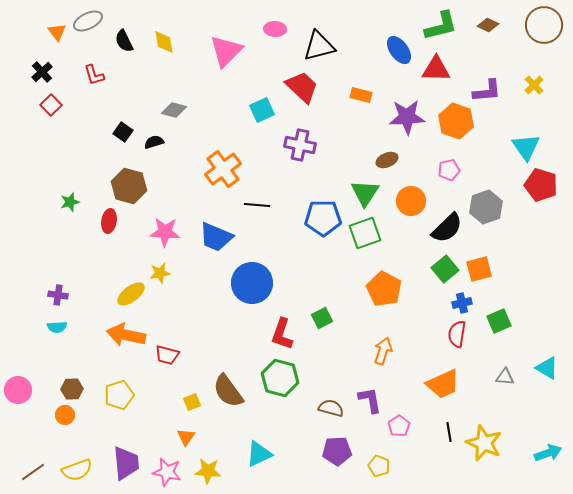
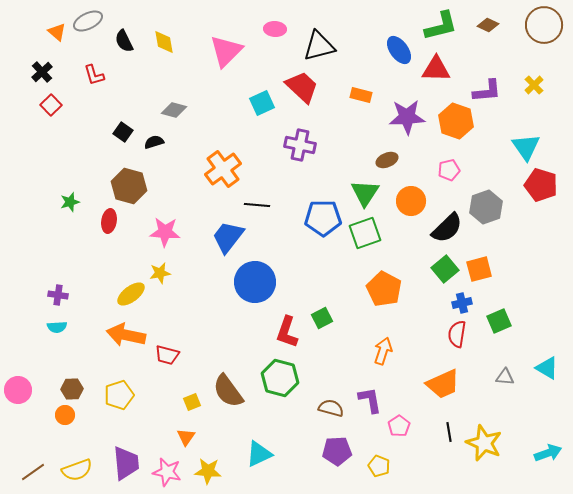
orange triangle at (57, 32): rotated 12 degrees counterclockwise
cyan square at (262, 110): moved 7 px up
blue trapezoid at (216, 237): moved 12 px right; rotated 105 degrees clockwise
blue circle at (252, 283): moved 3 px right, 1 px up
red L-shape at (282, 334): moved 5 px right, 2 px up
